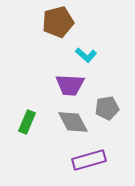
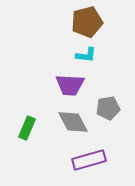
brown pentagon: moved 29 px right
cyan L-shape: rotated 35 degrees counterclockwise
gray pentagon: moved 1 px right
green rectangle: moved 6 px down
